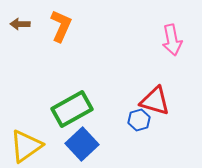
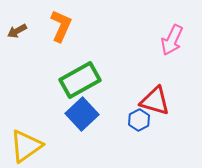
brown arrow: moved 3 px left, 7 px down; rotated 30 degrees counterclockwise
pink arrow: rotated 36 degrees clockwise
green rectangle: moved 8 px right, 29 px up
blue hexagon: rotated 10 degrees counterclockwise
blue square: moved 30 px up
